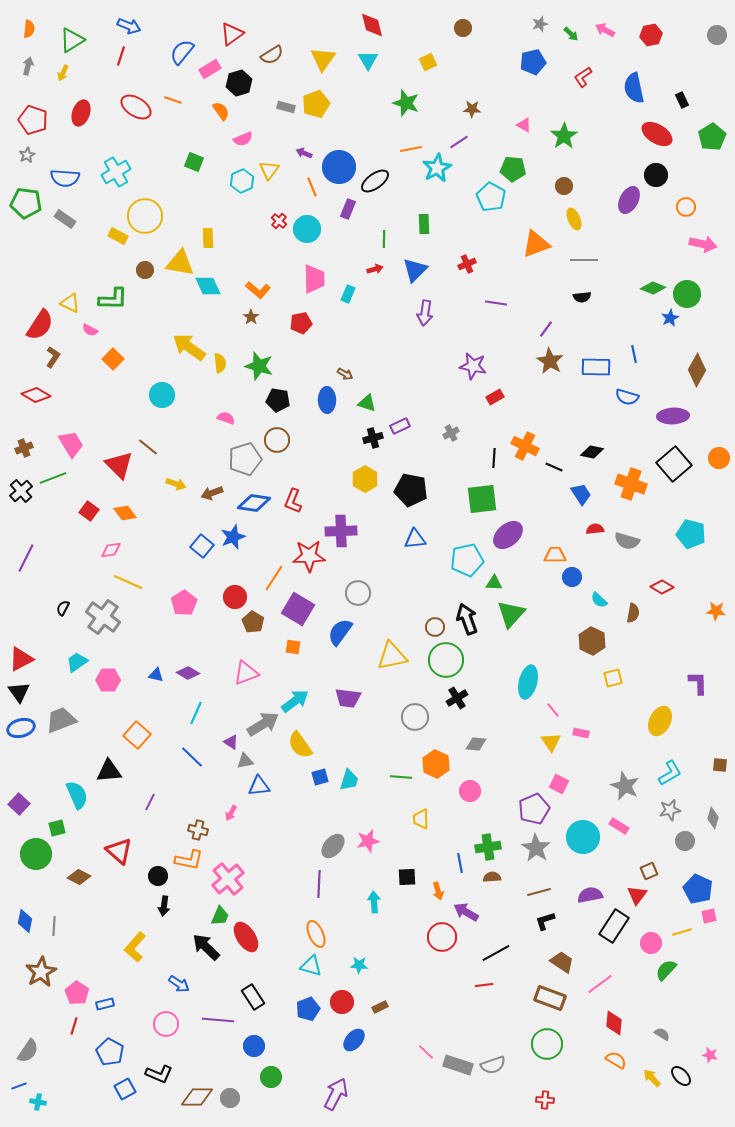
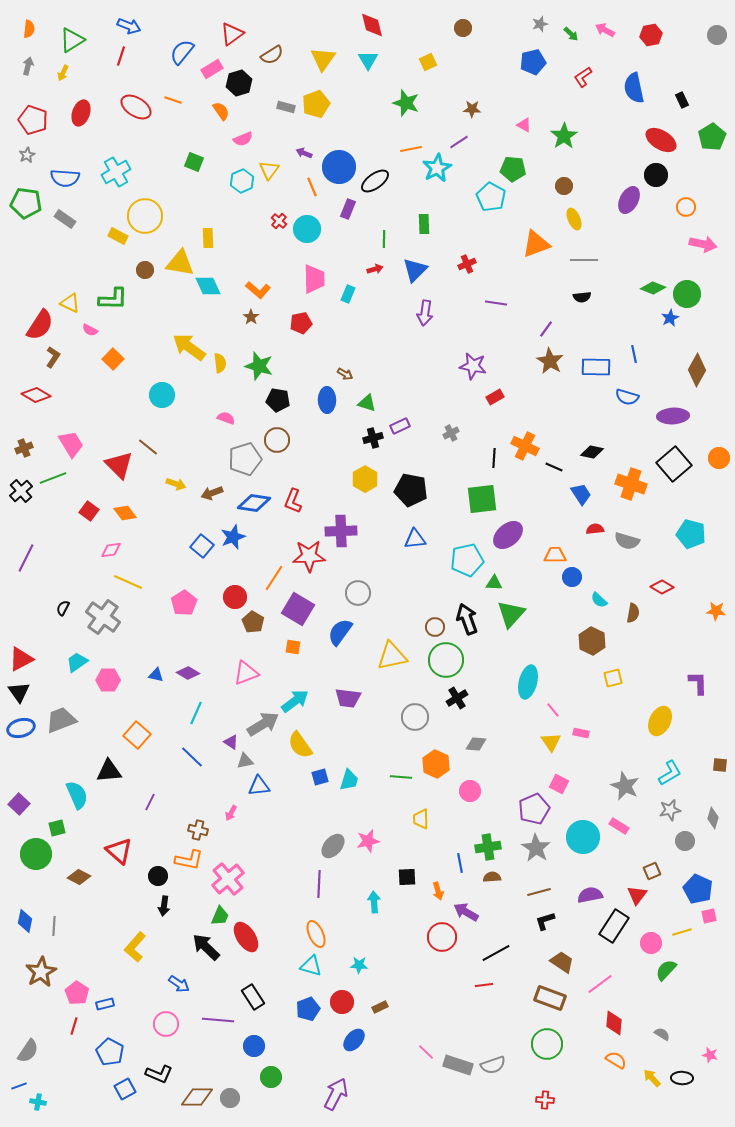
pink rectangle at (210, 69): moved 2 px right
red ellipse at (657, 134): moved 4 px right, 6 px down
brown square at (649, 871): moved 3 px right
black ellipse at (681, 1076): moved 1 px right, 2 px down; rotated 45 degrees counterclockwise
